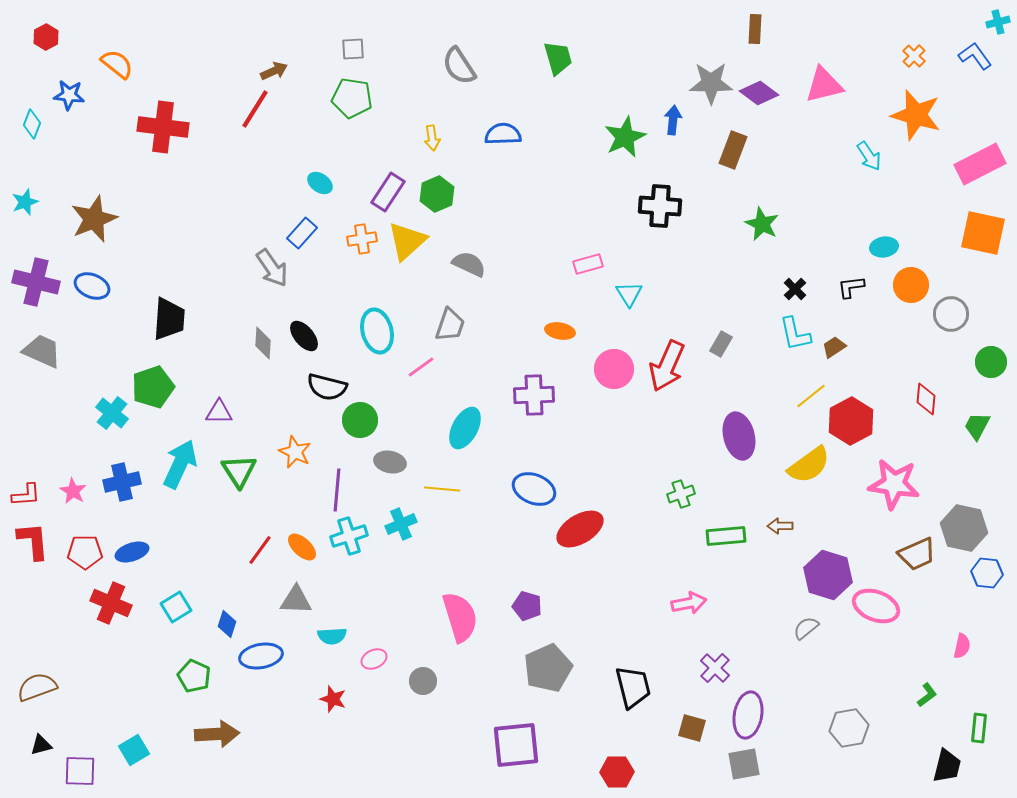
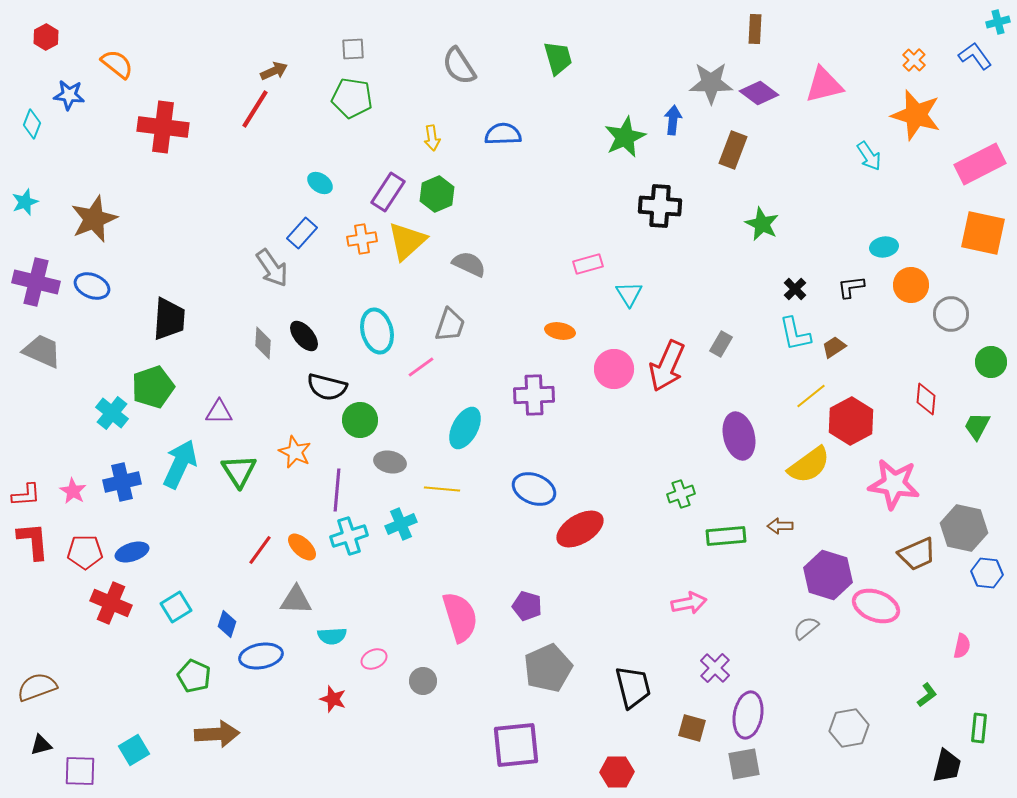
orange cross at (914, 56): moved 4 px down
